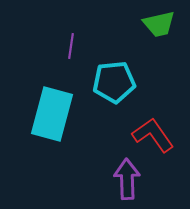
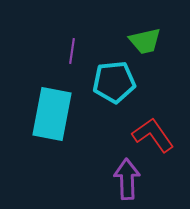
green trapezoid: moved 14 px left, 17 px down
purple line: moved 1 px right, 5 px down
cyan rectangle: rotated 4 degrees counterclockwise
